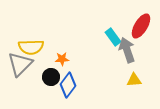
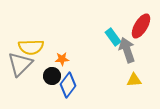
black circle: moved 1 px right, 1 px up
